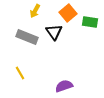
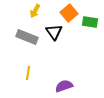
orange square: moved 1 px right
yellow line: moved 8 px right; rotated 40 degrees clockwise
